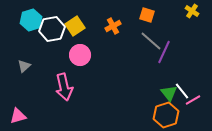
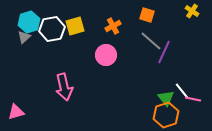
cyan hexagon: moved 2 px left, 2 px down
yellow square: rotated 18 degrees clockwise
pink circle: moved 26 px right
gray triangle: moved 29 px up
green triangle: moved 3 px left, 5 px down
pink line: moved 1 px up; rotated 42 degrees clockwise
pink triangle: moved 2 px left, 4 px up
